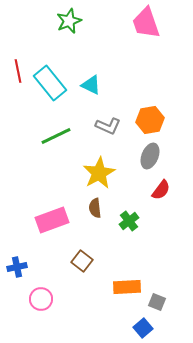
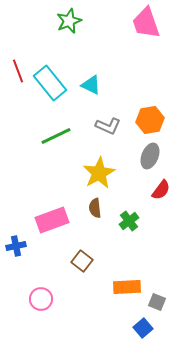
red line: rotated 10 degrees counterclockwise
blue cross: moved 1 px left, 21 px up
